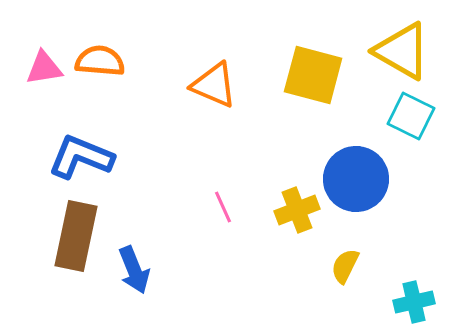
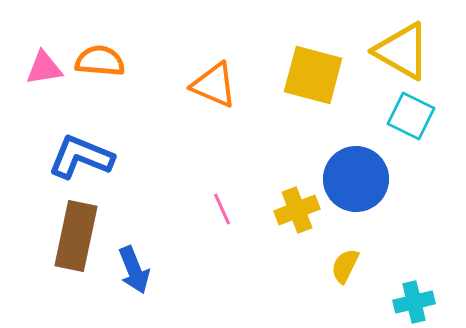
pink line: moved 1 px left, 2 px down
